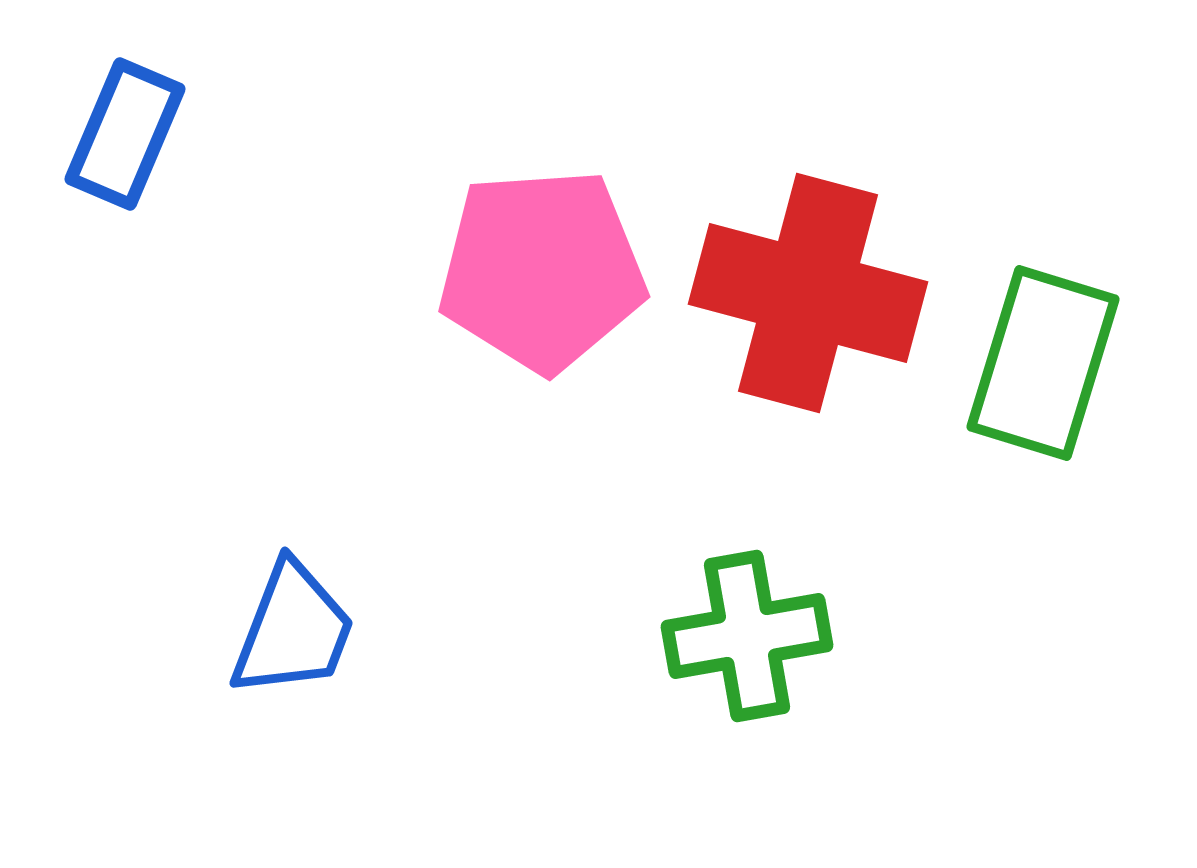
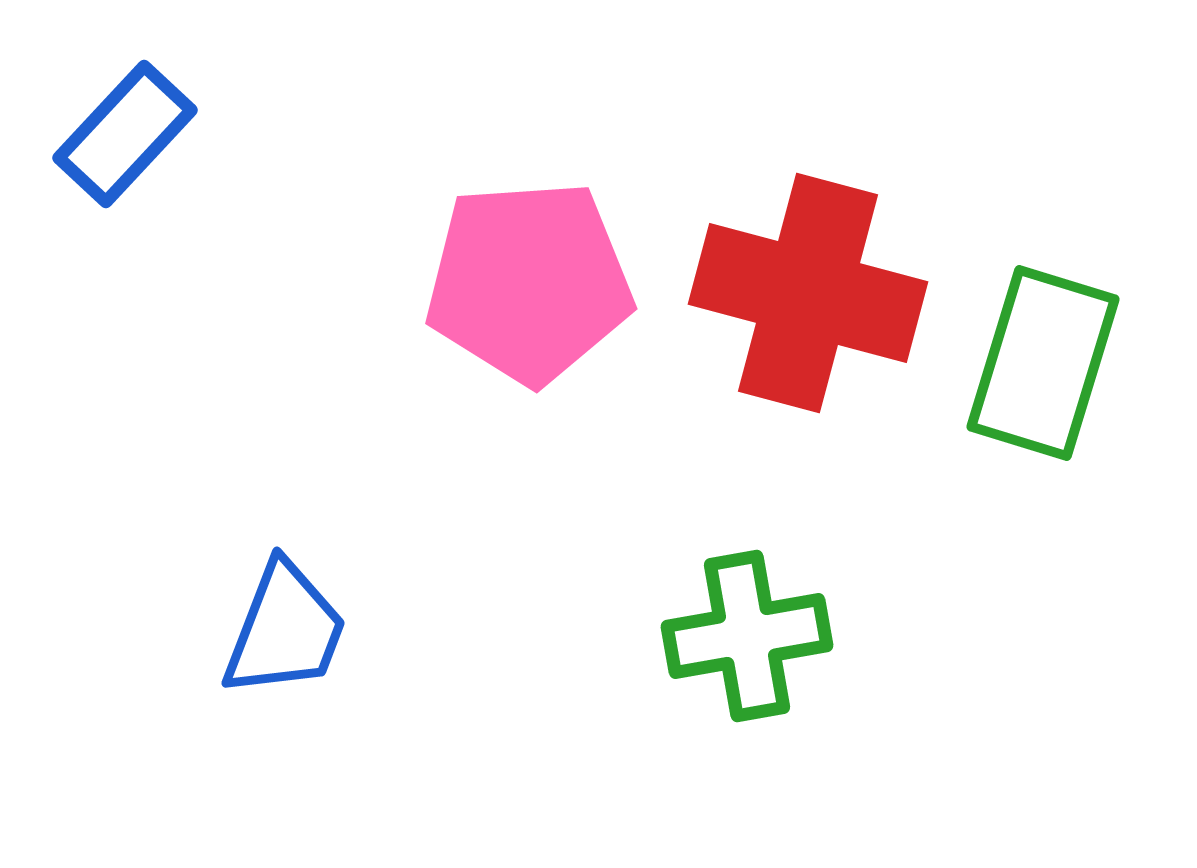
blue rectangle: rotated 20 degrees clockwise
pink pentagon: moved 13 px left, 12 px down
blue trapezoid: moved 8 px left
